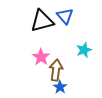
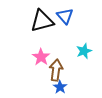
cyan star: moved 1 px down
